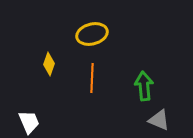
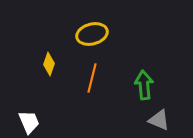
orange line: rotated 12 degrees clockwise
green arrow: moved 1 px up
